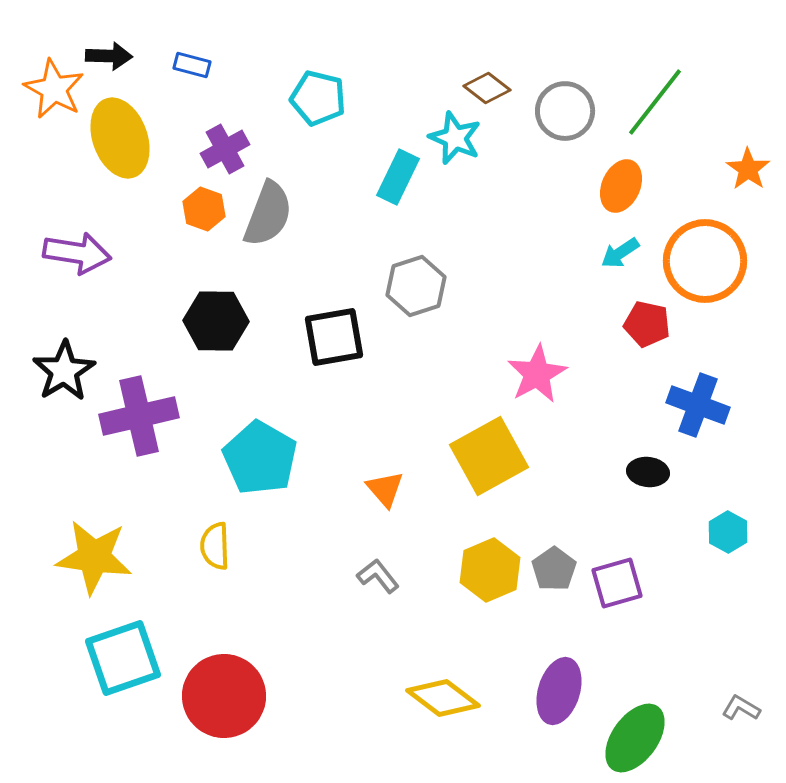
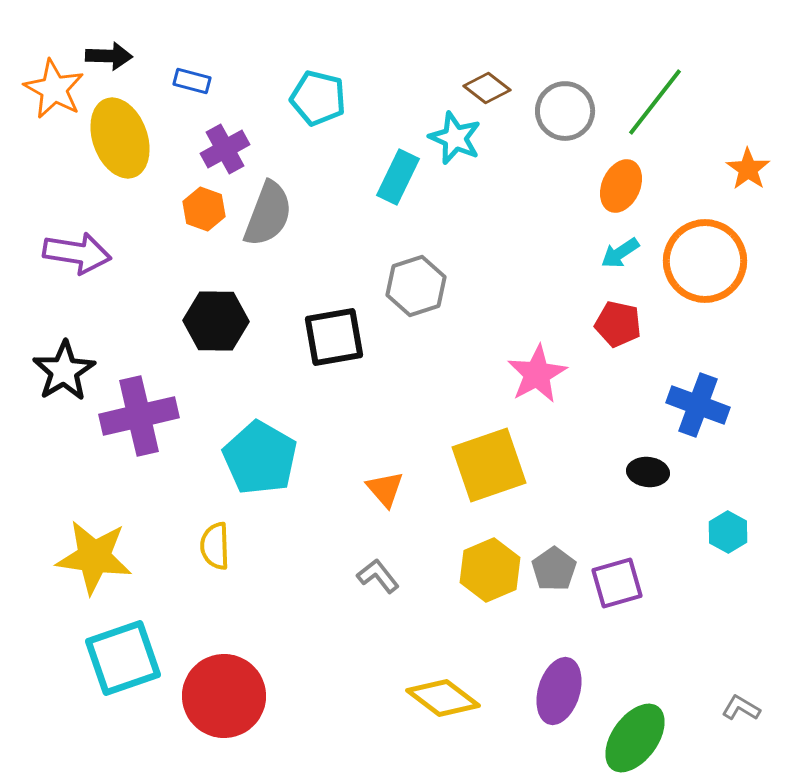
blue rectangle at (192, 65): moved 16 px down
red pentagon at (647, 324): moved 29 px left
yellow square at (489, 456): moved 9 px down; rotated 10 degrees clockwise
